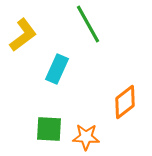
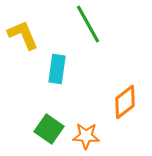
yellow L-shape: rotated 76 degrees counterclockwise
cyan rectangle: rotated 16 degrees counterclockwise
green square: rotated 32 degrees clockwise
orange star: moved 1 px up
